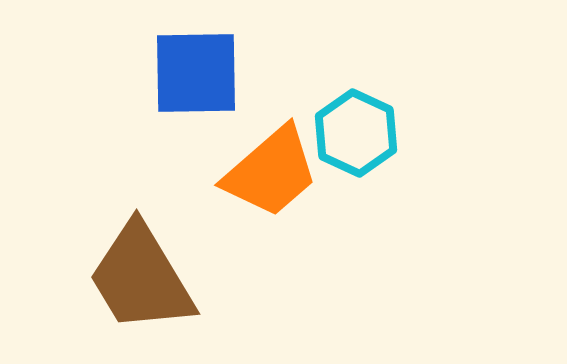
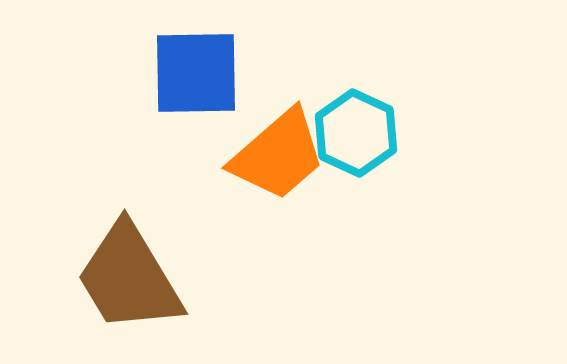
orange trapezoid: moved 7 px right, 17 px up
brown trapezoid: moved 12 px left
